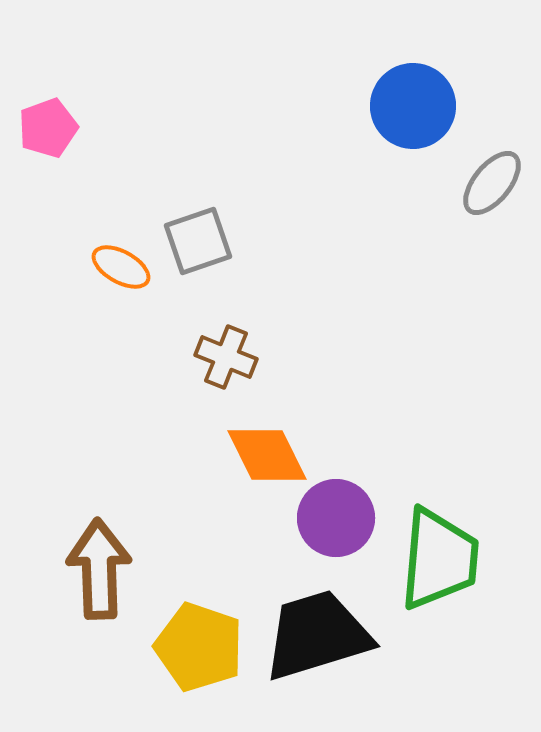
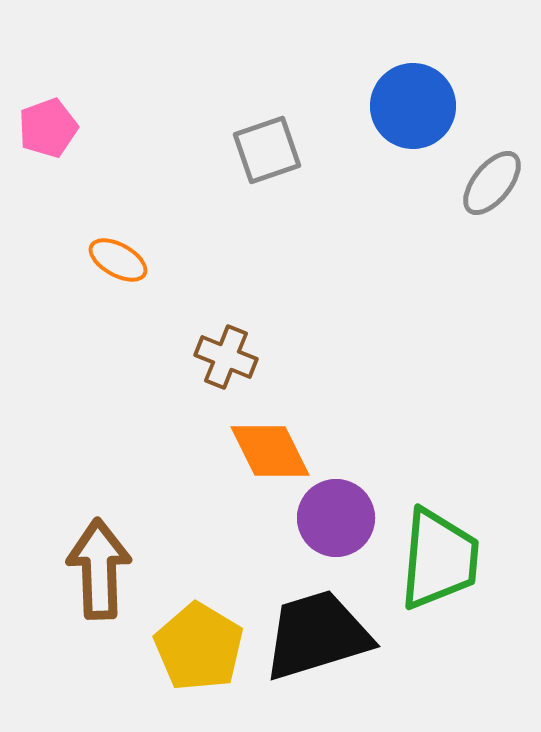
gray square: moved 69 px right, 91 px up
orange ellipse: moved 3 px left, 7 px up
orange diamond: moved 3 px right, 4 px up
yellow pentagon: rotated 12 degrees clockwise
